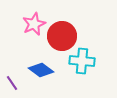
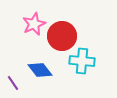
blue diamond: moved 1 px left; rotated 15 degrees clockwise
purple line: moved 1 px right
